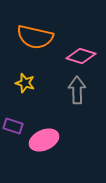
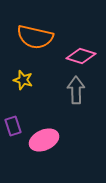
yellow star: moved 2 px left, 3 px up
gray arrow: moved 1 px left
purple rectangle: rotated 54 degrees clockwise
